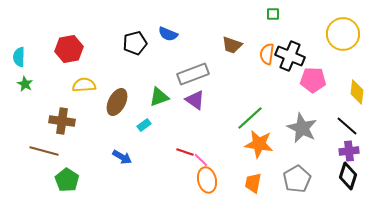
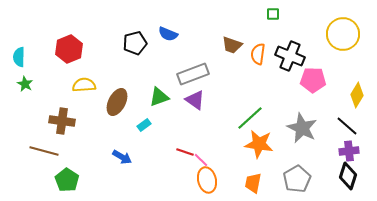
red hexagon: rotated 12 degrees counterclockwise
orange semicircle: moved 9 px left
yellow diamond: moved 3 px down; rotated 25 degrees clockwise
